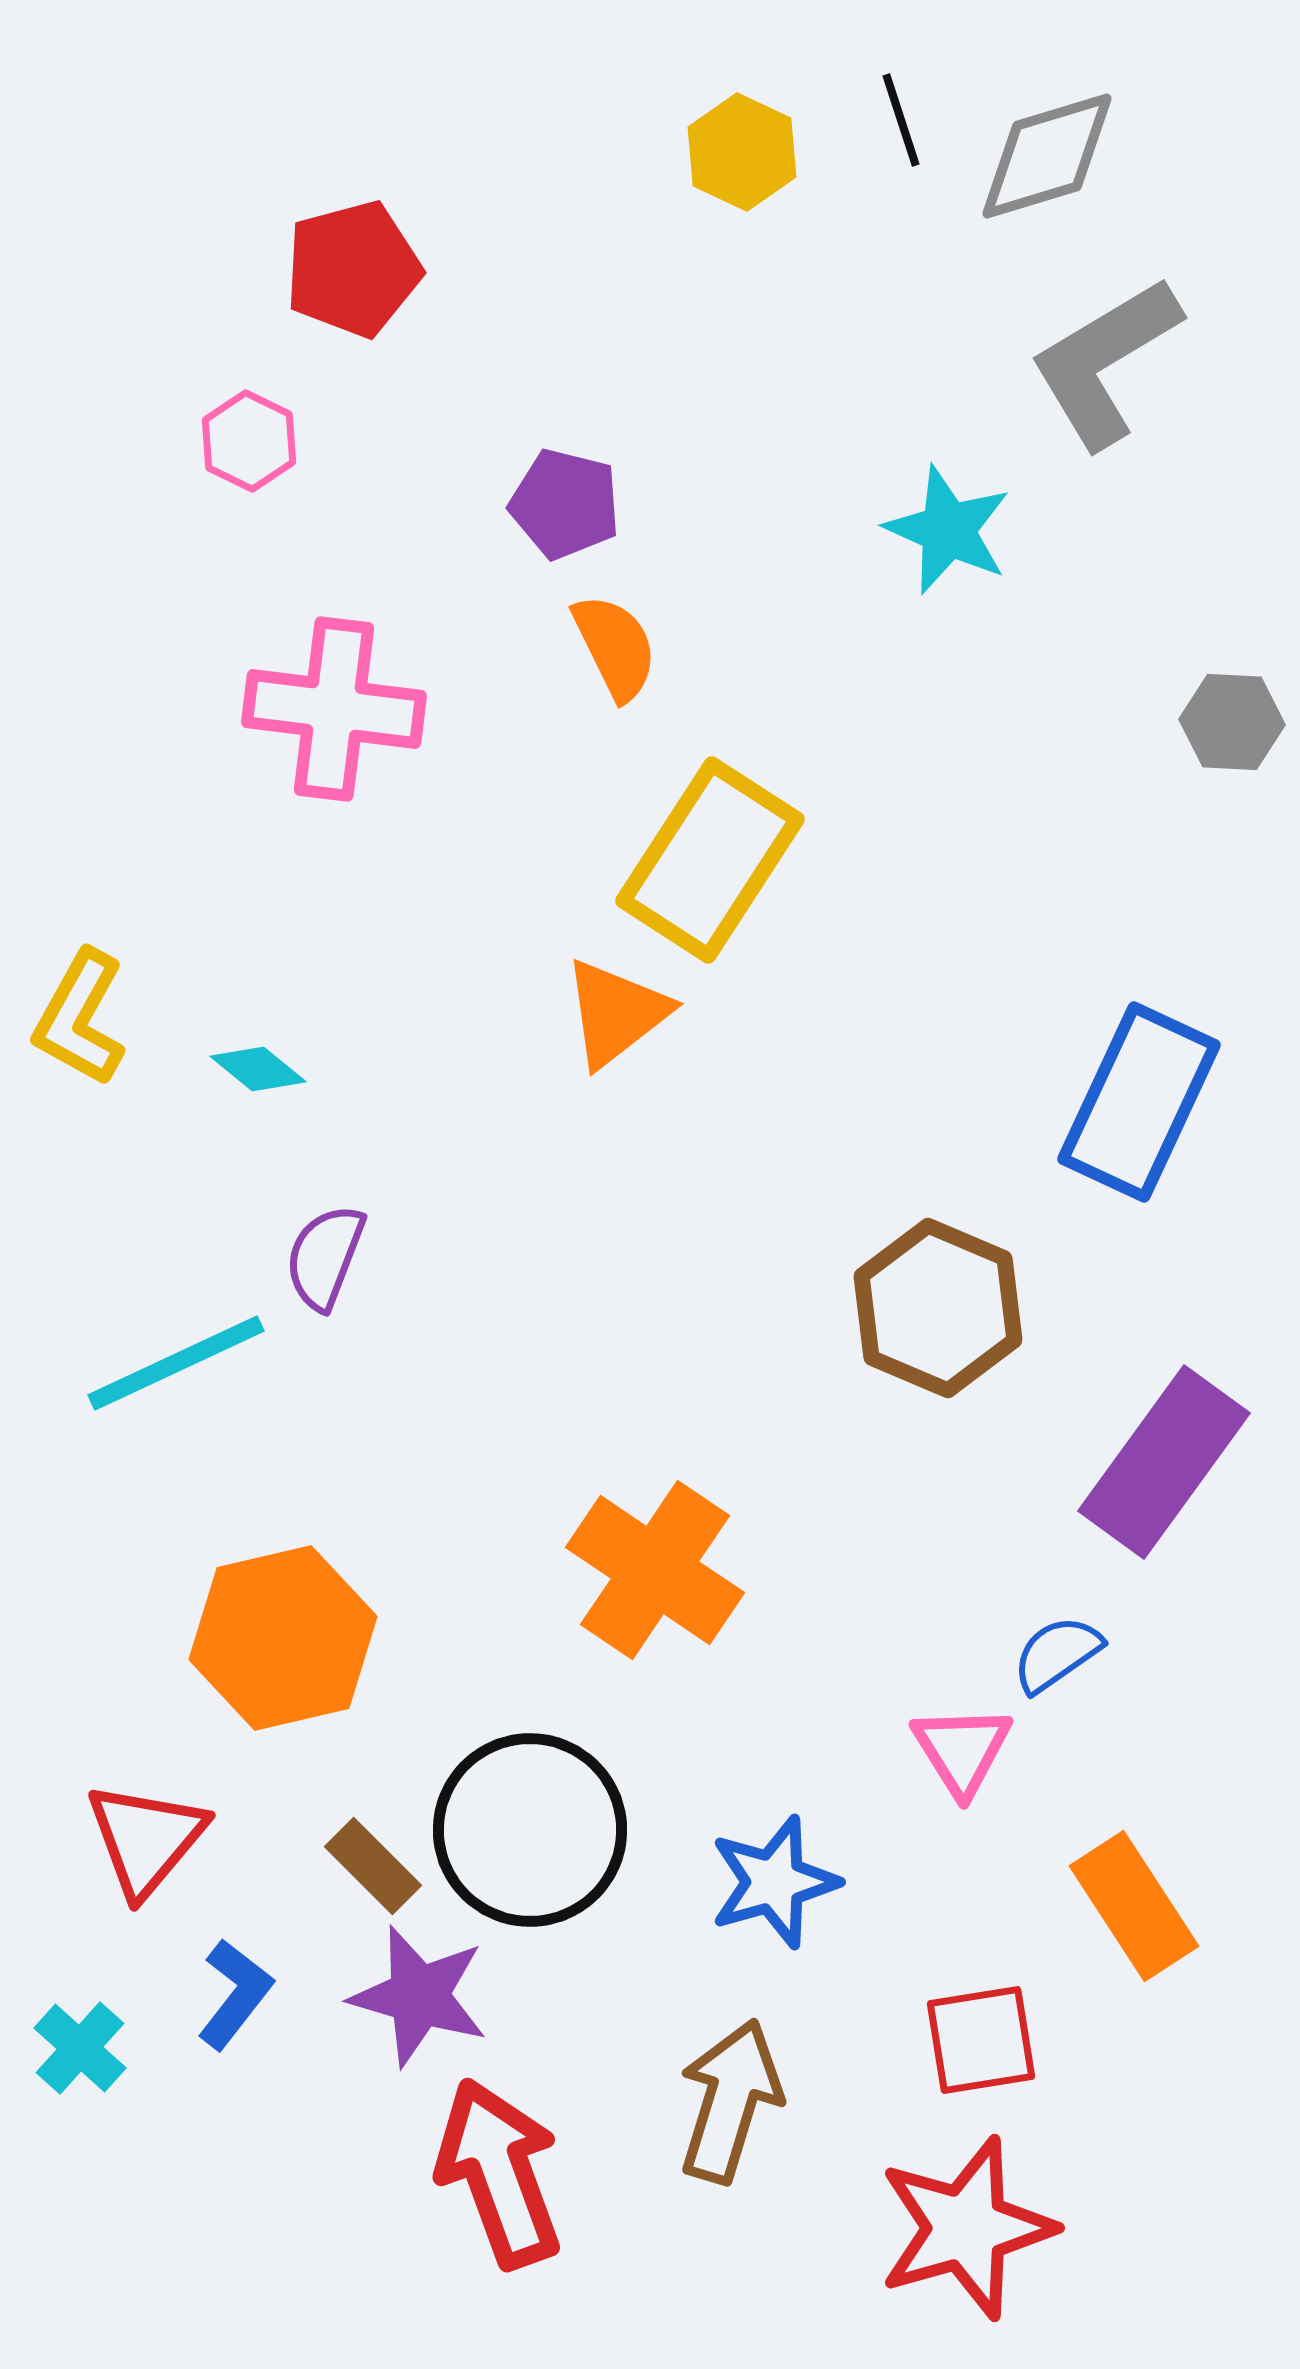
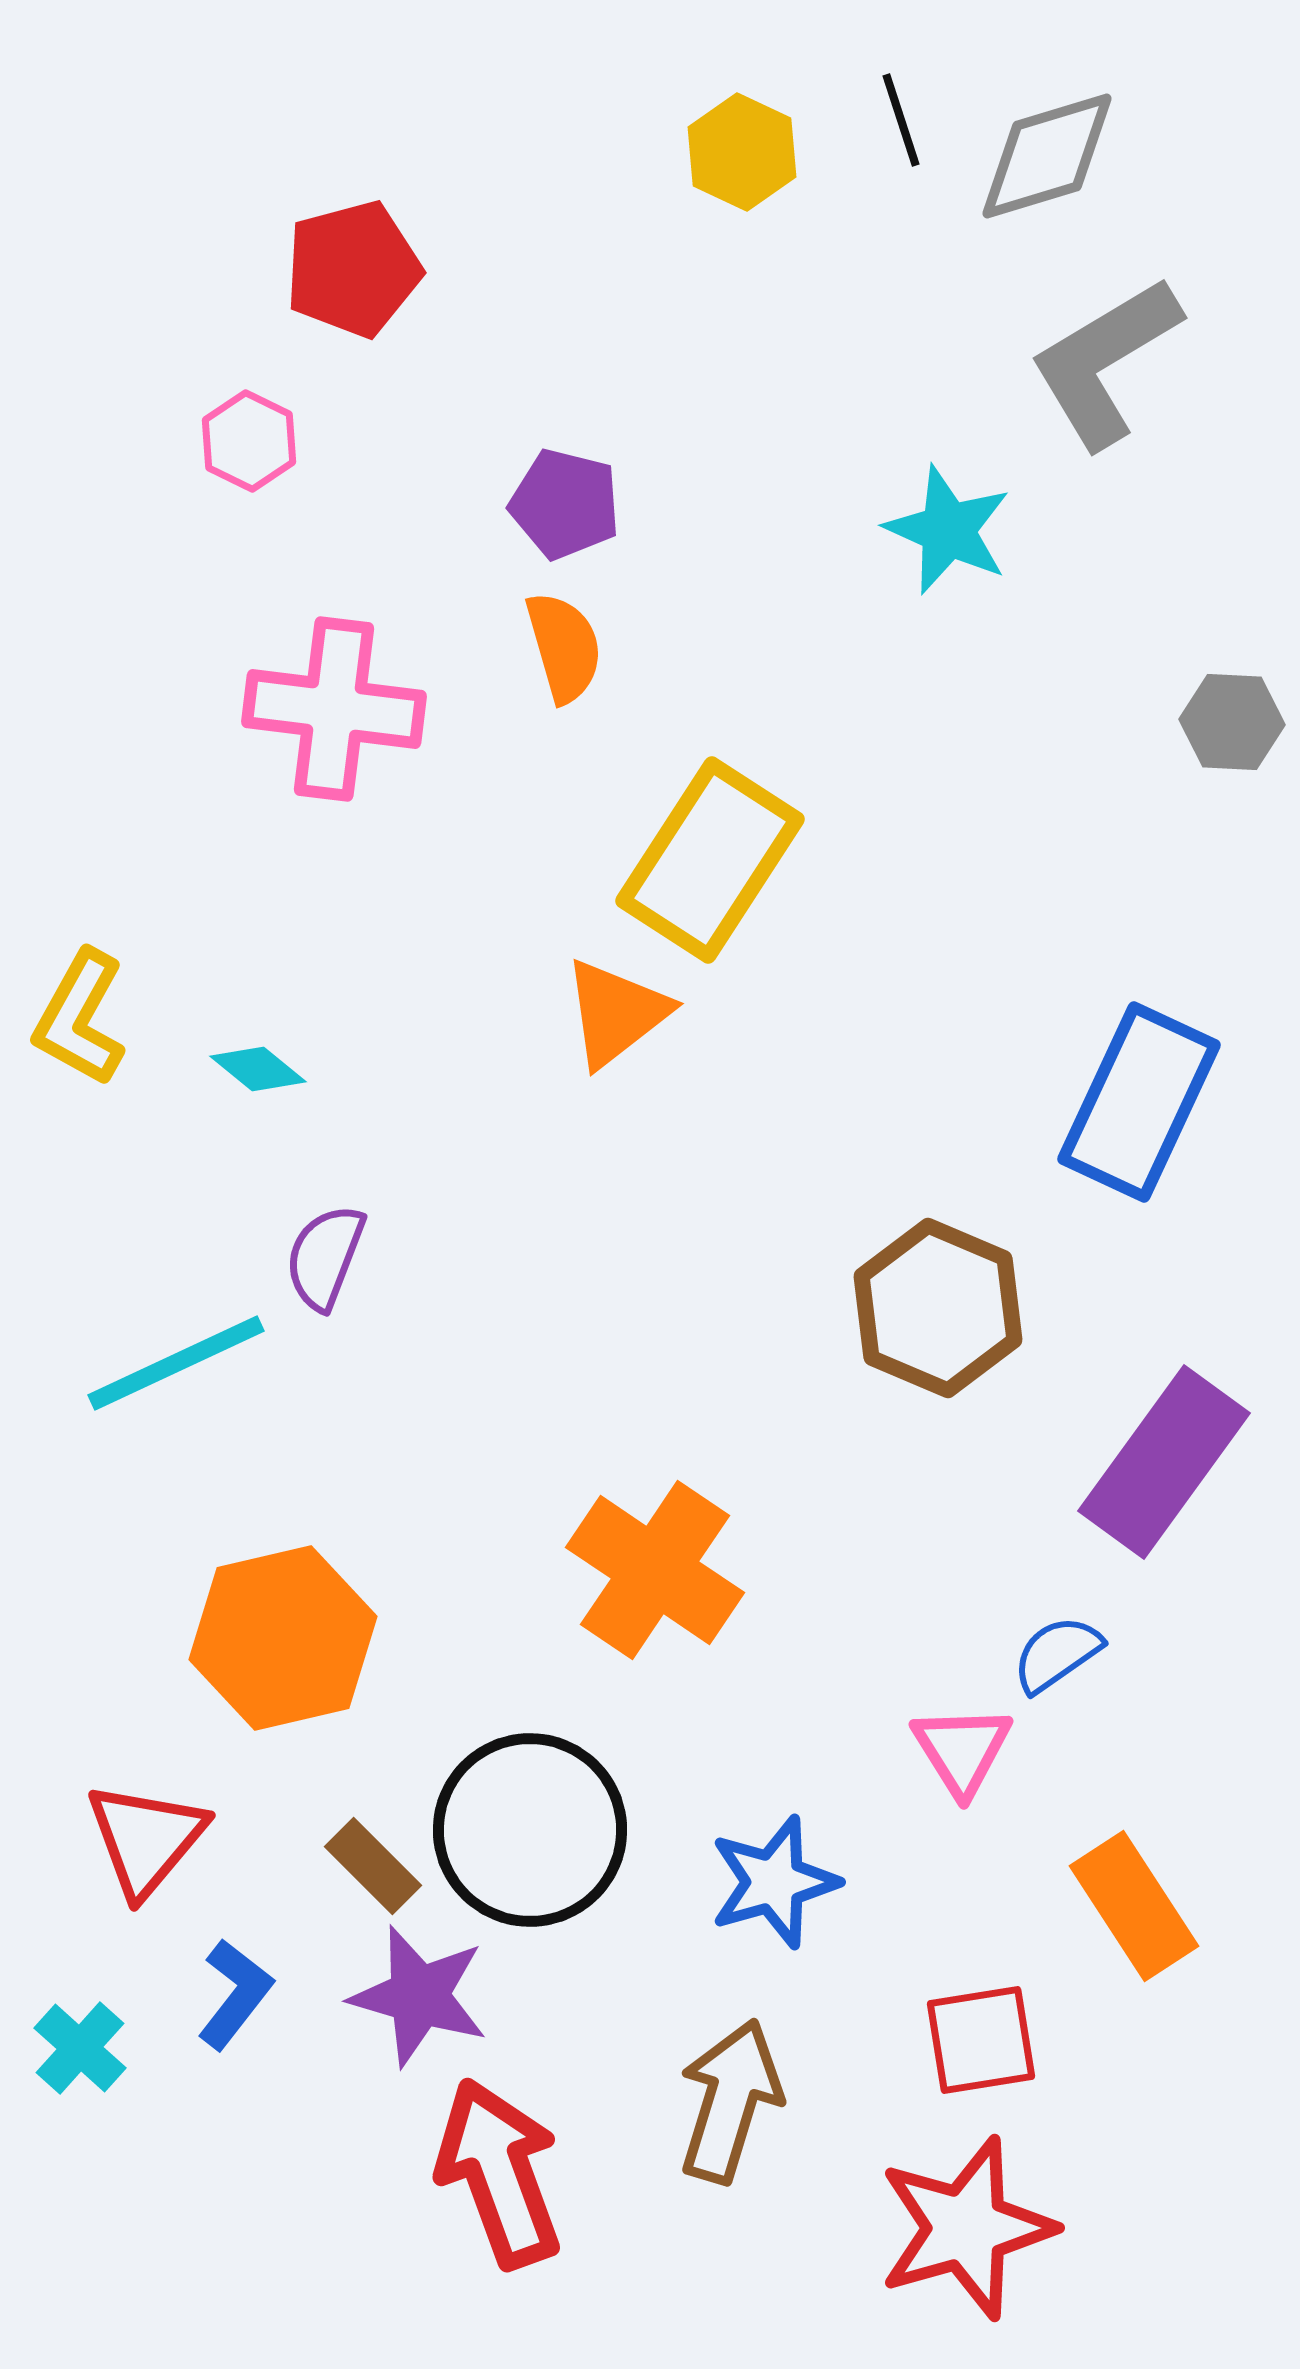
orange semicircle: moved 51 px left; rotated 10 degrees clockwise
